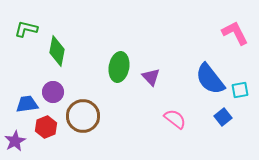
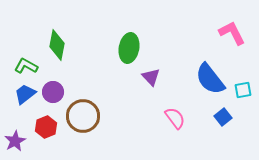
green L-shape: moved 37 px down; rotated 15 degrees clockwise
pink L-shape: moved 3 px left
green diamond: moved 6 px up
green ellipse: moved 10 px right, 19 px up
cyan square: moved 3 px right
blue trapezoid: moved 2 px left, 10 px up; rotated 30 degrees counterclockwise
pink semicircle: moved 1 px up; rotated 15 degrees clockwise
